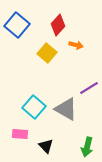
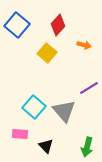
orange arrow: moved 8 px right
gray triangle: moved 2 px left, 2 px down; rotated 20 degrees clockwise
